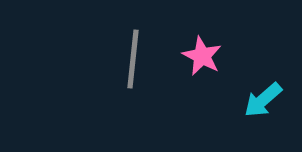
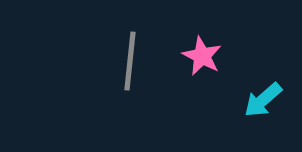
gray line: moved 3 px left, 2 px down
